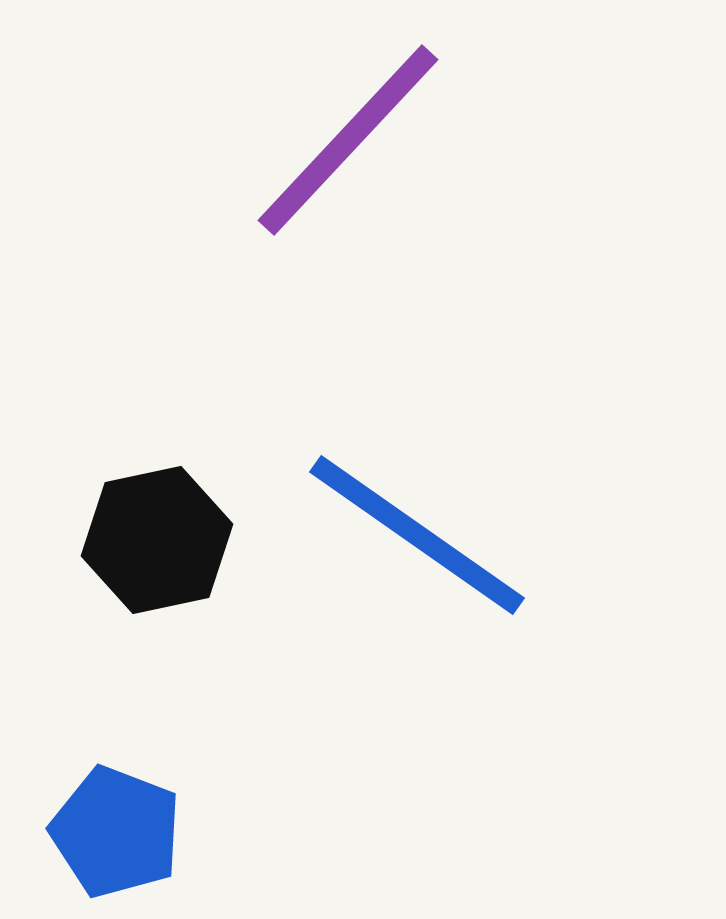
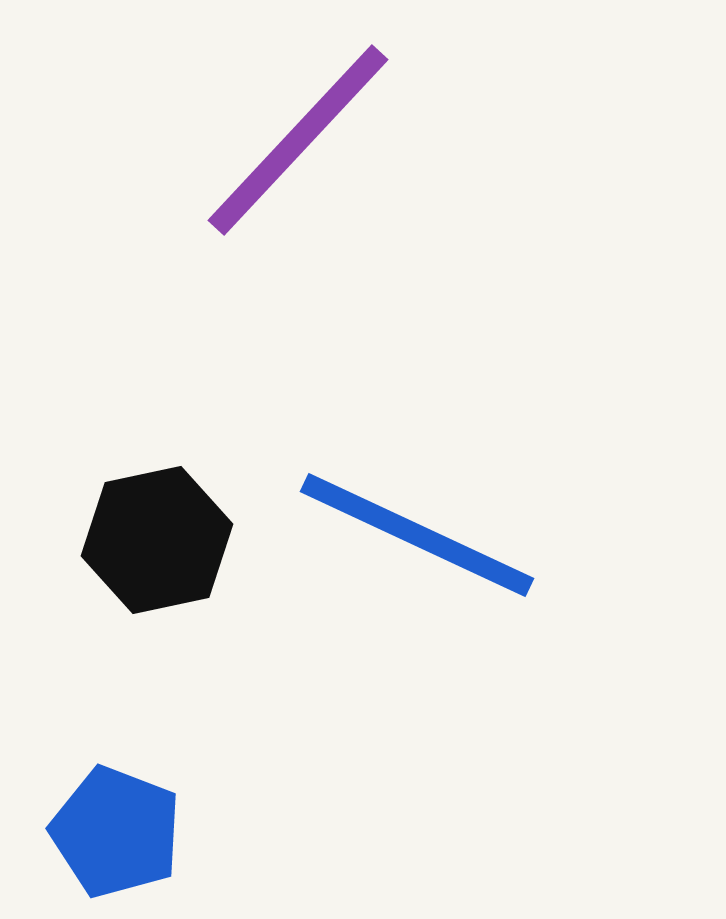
purple line: moved 50 px left
blue line: rotated 10 degrees counterclockwise
